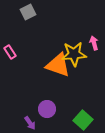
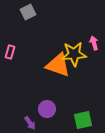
pink rectangle: rotated 48 degrees clockwise
green square: rotated 36 degrees clockwise
